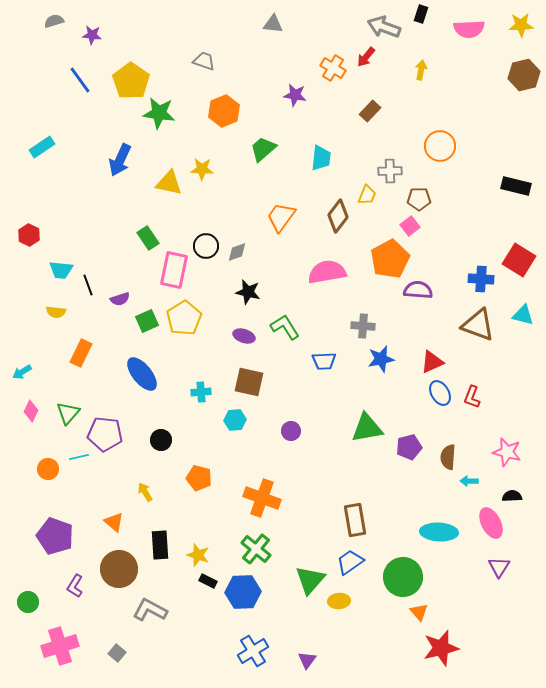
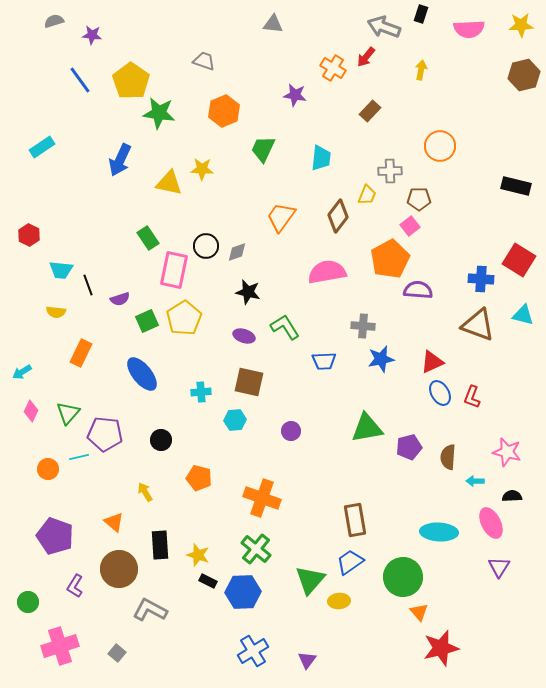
green trapezoid at (263, 149): rotated 24 degrees counterclockwise
cyan arrow at (469, 481): moved 6 px right
